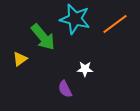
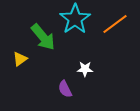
cyan star: rotated 24 degrees clockwise
